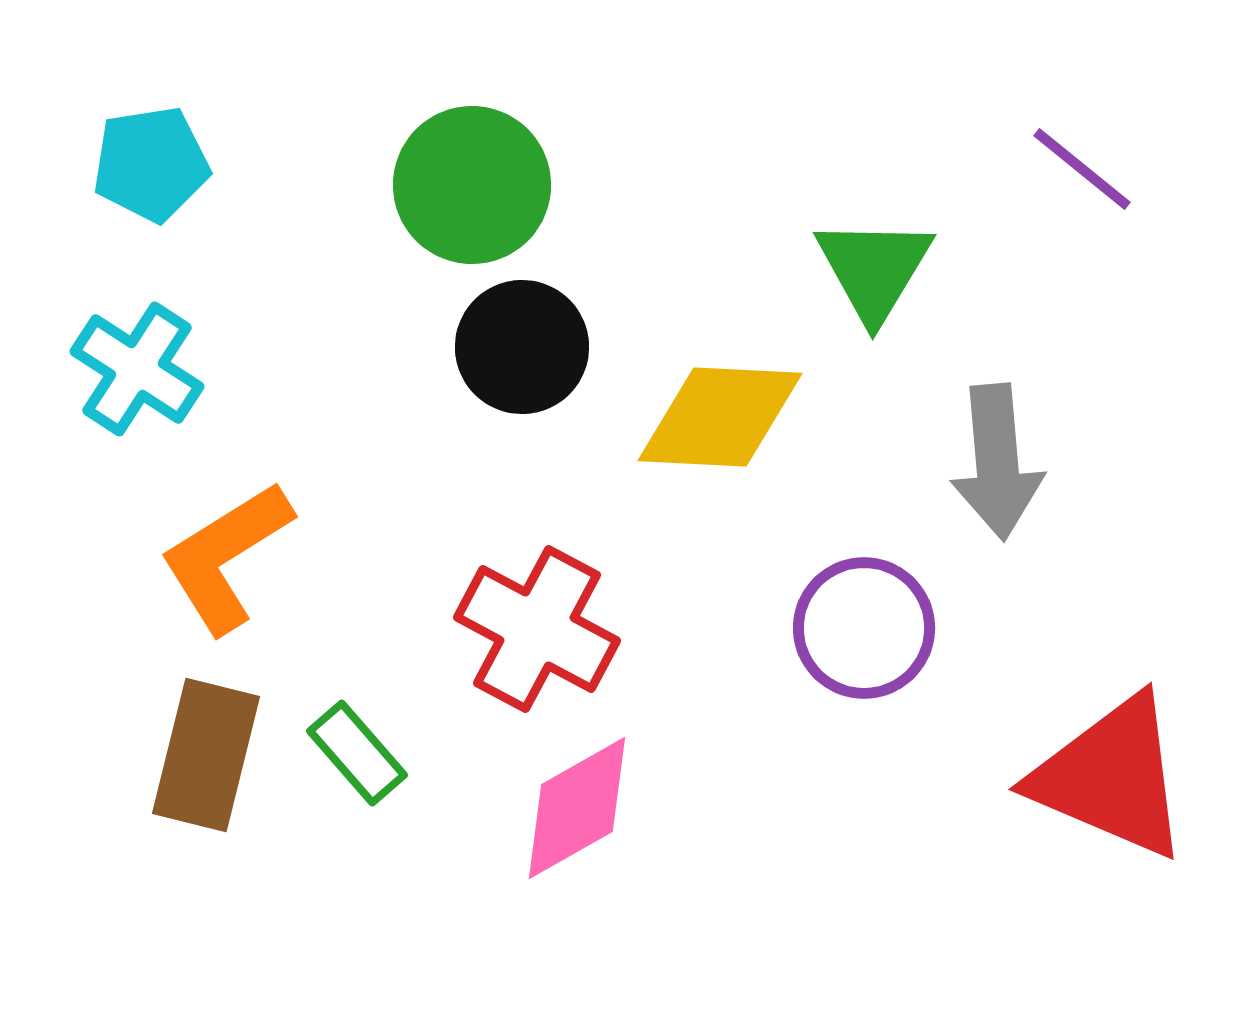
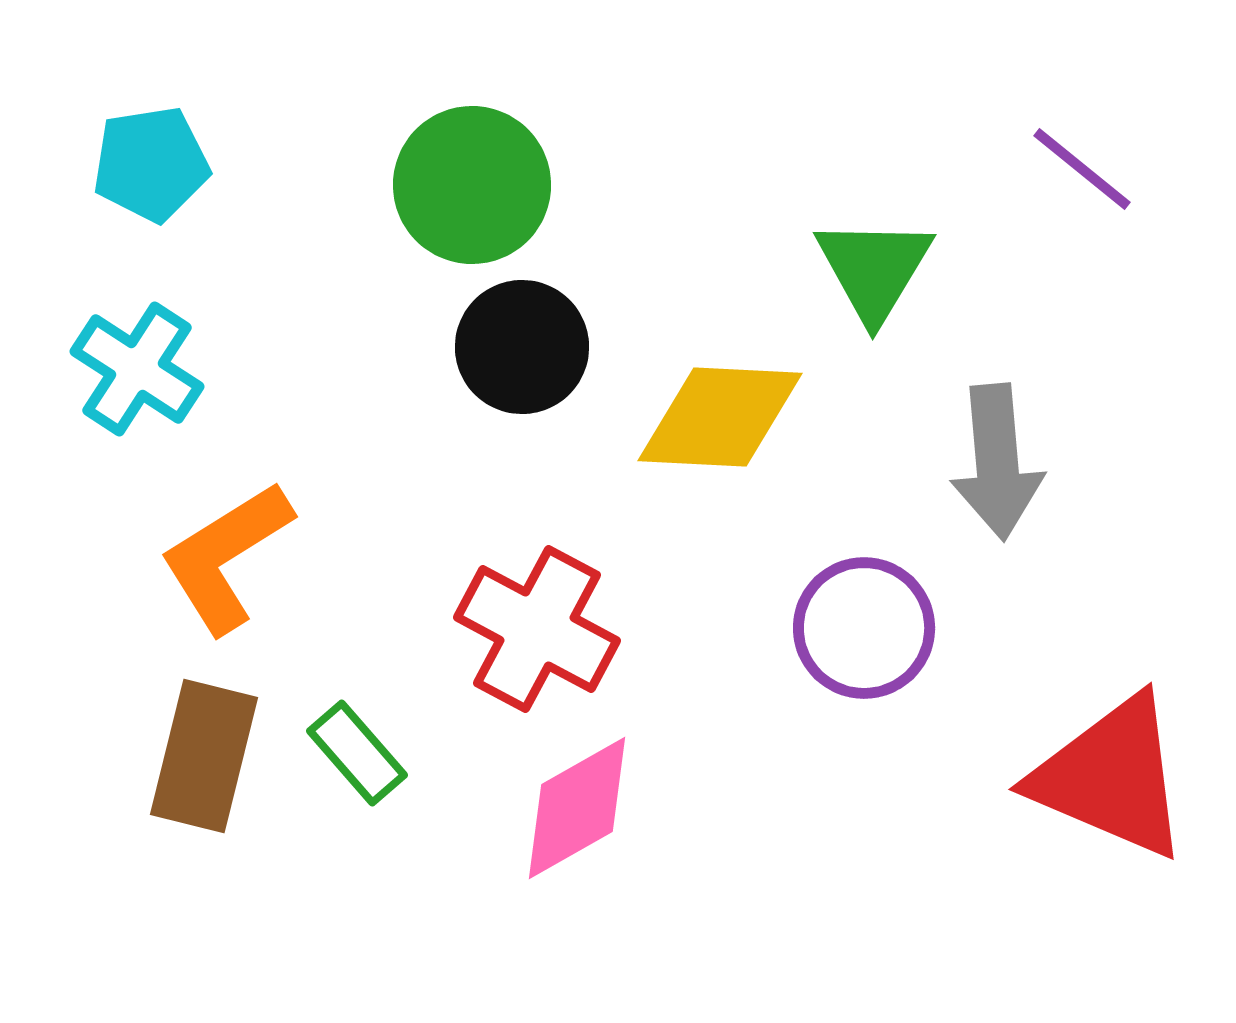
brown rectangle: moved 2 px left, 1 px down
